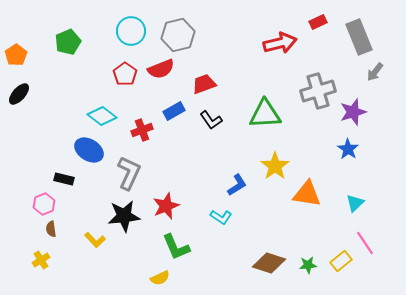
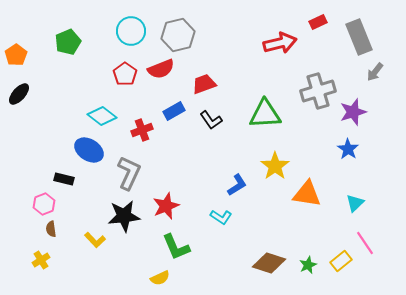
green star: rotated 18 degrees counterclockwise
